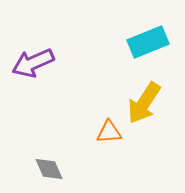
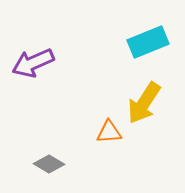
gray diamond: moved 5 px up; rotated 36 degrees counterclockwise
